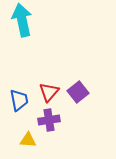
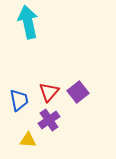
cyan arrow: moved 6 px right, 2 px down
purple cross: rotated 25 degrees counterclockwise
